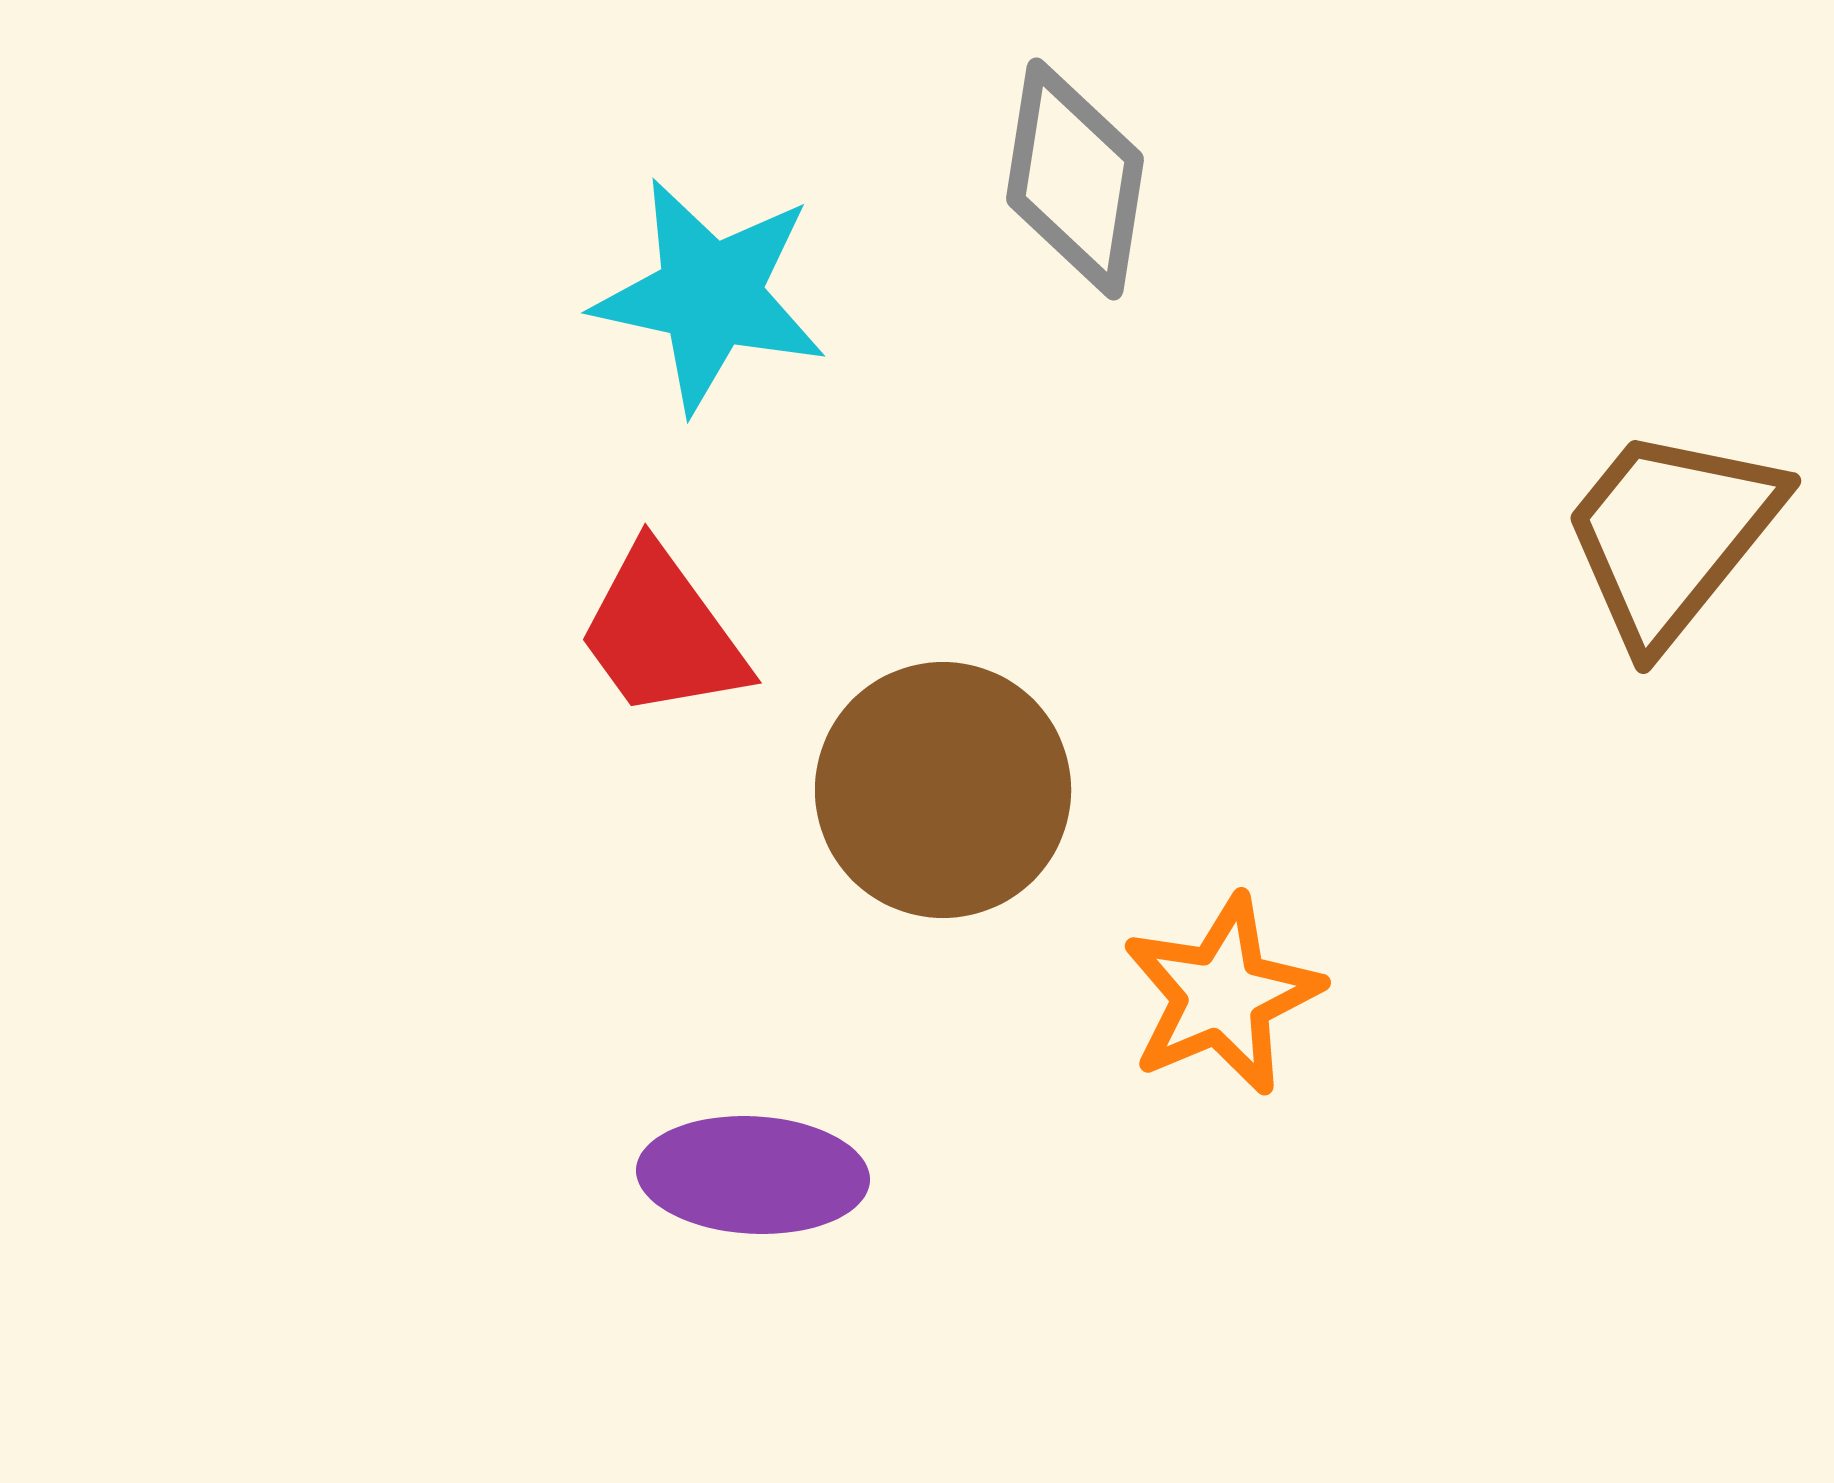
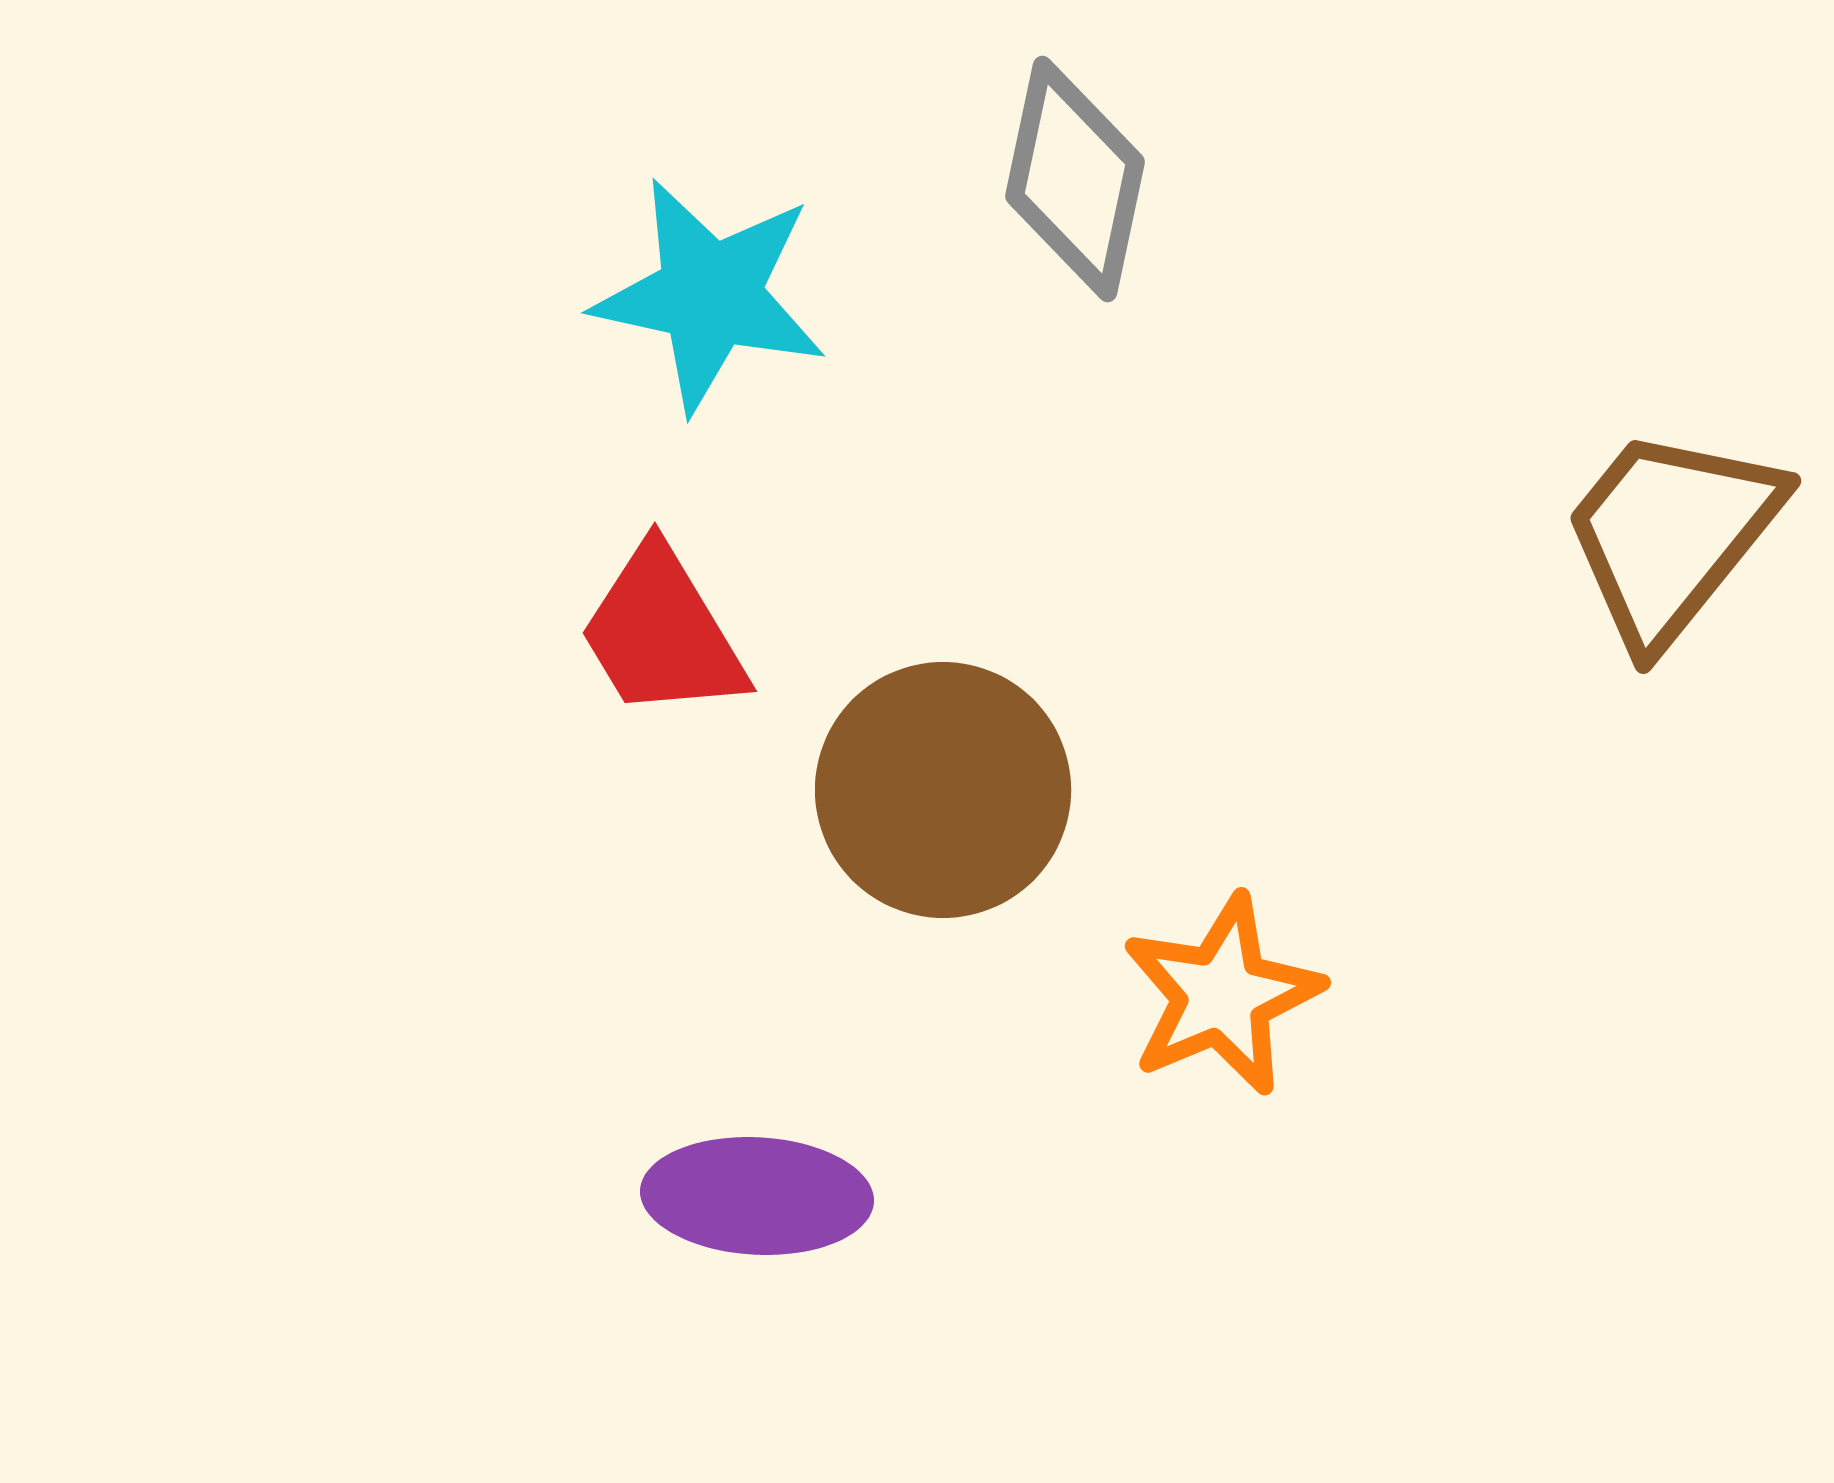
gray diamond: rotated 3 degrees clockwise
red trapezoid: rotated 5 degrees clockwise
purple ellipse: moved 4 px right, 21 px down
